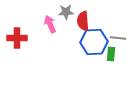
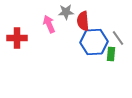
pink arrow: moved 1 px left
gray line: rotated 49 degrees clockwise
